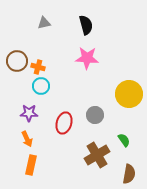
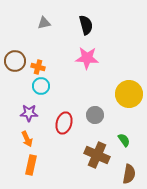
brown circle: moved 2 px left
brown cross: rotated 35 degrees counterclockwise
